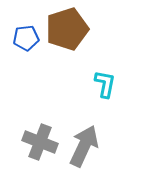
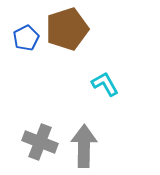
blue pentagon: rotated 20 degrees counterclockwise
cyan L-shape: rotated 40 degrees counterclockwise
gray arrow: rotated 24 degrees counterclockwise
